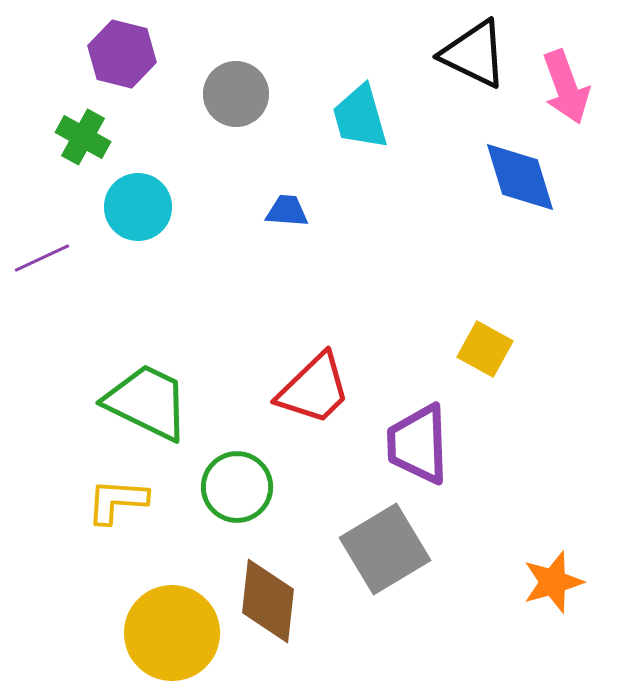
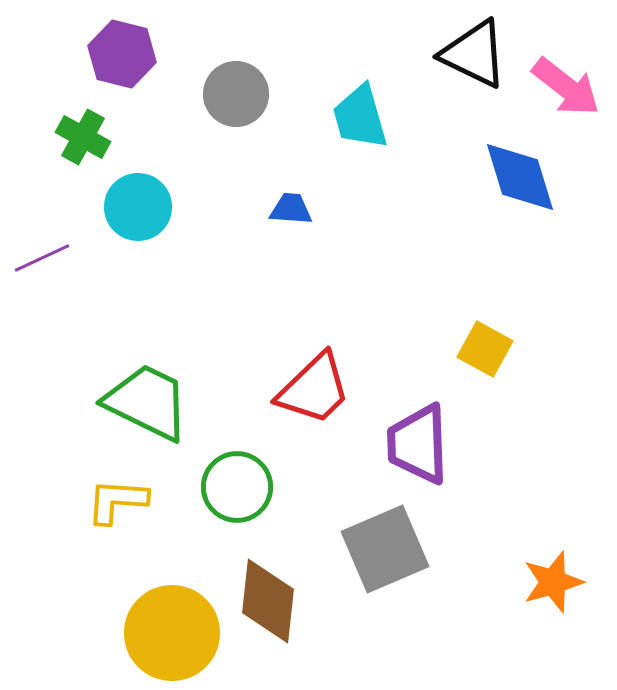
pink arrow: rotated 32 degrees counterclockwise
blue trapezoid: moved 4 px right, 2 px up
gray square: rotated 8 degrees clockwise
